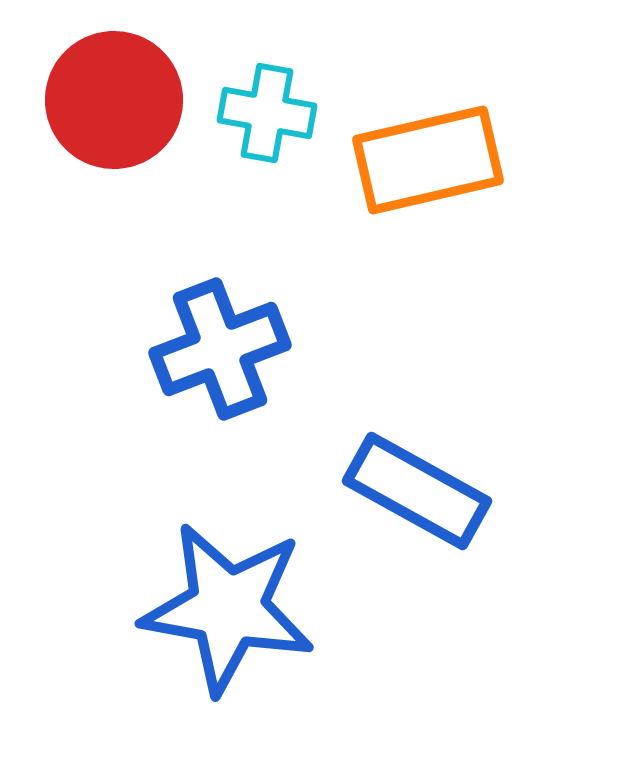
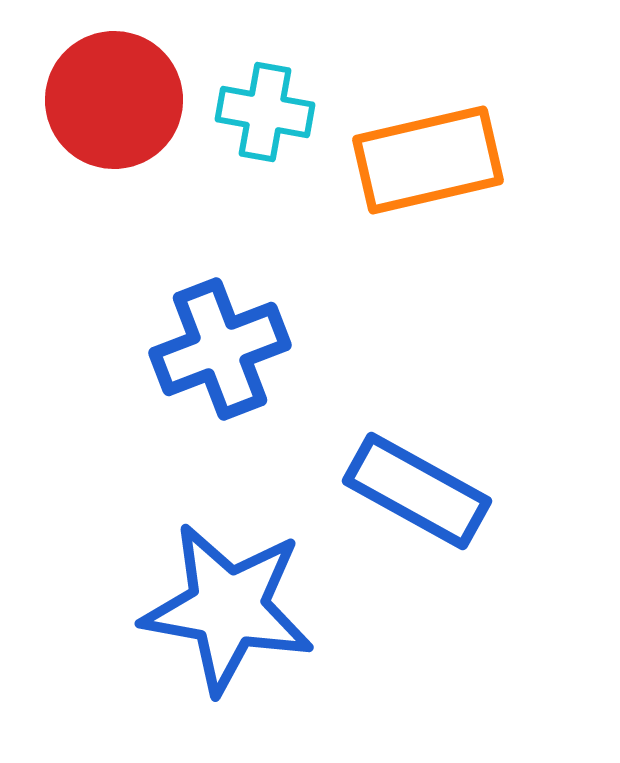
cyan cross: moved 2 px left, 1 px up
